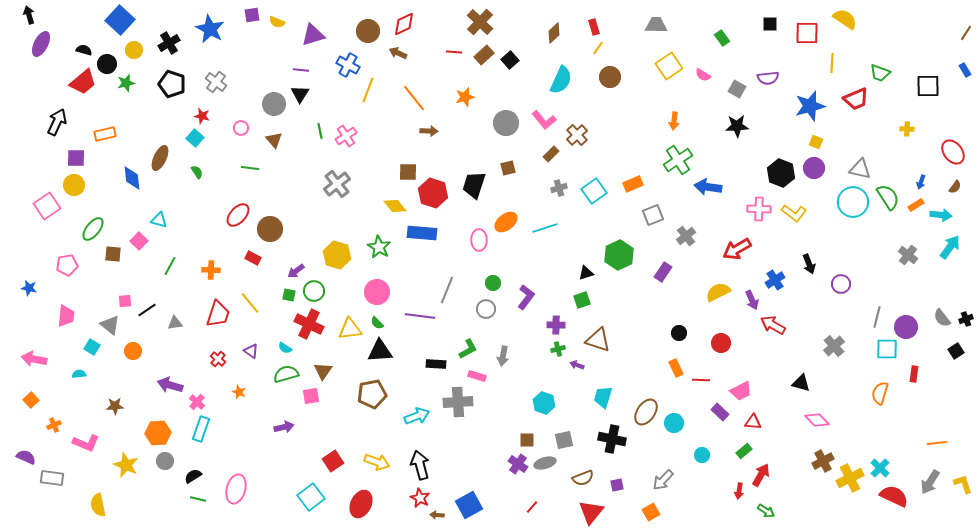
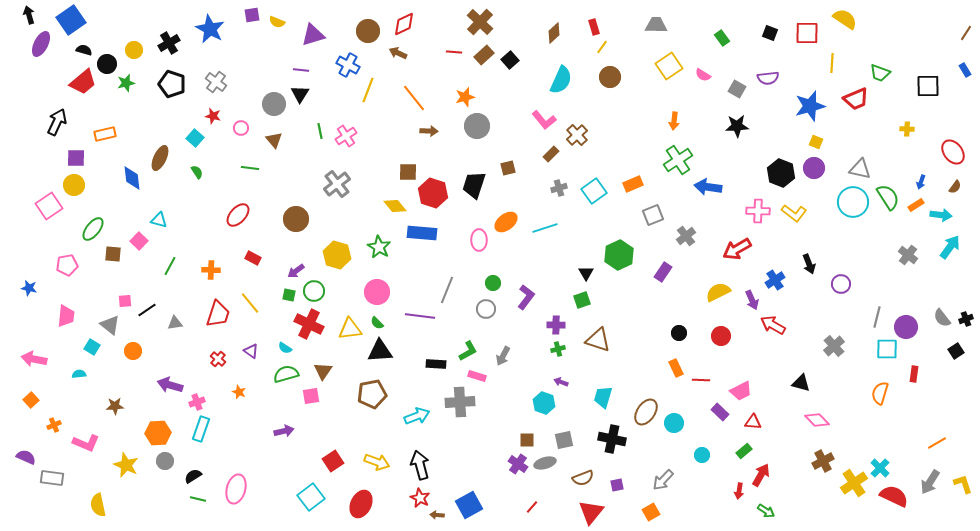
blue square at (120, 20): moved 49 px left; rotated 12 degrees clockwise
black square at (770, 24): moved 9 px down; rotated 21 degrees clockwise
yellow line at (598, 48): moved 4 px right, 1 px up
red star at (202, 116): moved 11 px right
gray circle at (506, 123): moved 29 px left, 3 px down
pink square at (47, 206): moved 2 px right
pink cross at (759, 209): moved 1 px left, 2 px down
brown circle at (270, 229): moved 26 px right, 10 px up
black triangle at (586, 273): rotated 42 degrees counterclockwise
red circle at (721, 343): moved 7 px up
green L-shape at (468, 349): moved 2 px down
gray arrow at (503, 356): rotated 18 degrees clockwise
purple arrow at (577, 365): moved 16 px left, 17 px down
pink cross at (197, 402): rotated 28 degrees clockwise
gray cross at (458, 402): moved 2 px right
purple arrow at (284, 427): moved 4 px down
orange line at (937, 443): rotated 24 degrees counterclockwise
yellow cross at (850, 478): moved 4 px right, 5 px down; rotated 8 degrees counterclockwise
